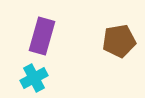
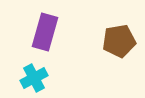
purple rectangle: moved 3 px right, 4 px up
